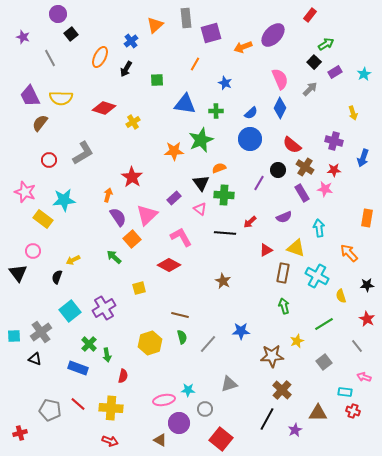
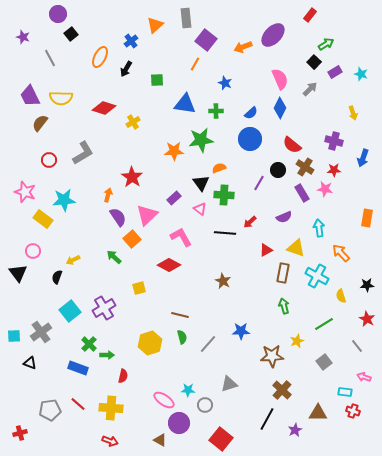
purple square at (211, 33): moved 5 px left, 7 px down; rotated 35 degrees counterclockwise
cyan star at (364, 74): moved 3 px left; rotated 24 degrees counterclockwise
green star at (201, 140): rotated 15 degrees clockwise
orange arrow at (349, 253): moved 8 px left
green arrow at (107, 355): rotated 80 degrees counterclockwise
black triangle at (35, 359): moved 5 px left, 4 px down
pink ellipse at (164, 400): rotated 45 degrees clockwise
gray circle at (205, 409): moved 4 px up
gray pentagon at (50, 410): rotated 20 degrees counterclockwise
